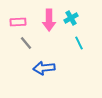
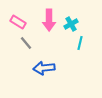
cyan cross: moved 6 px down
pink rectangle: rotated 35 degrees clockwise
cyan line: moved 1 px right; rotated 40 degrees clockwise
